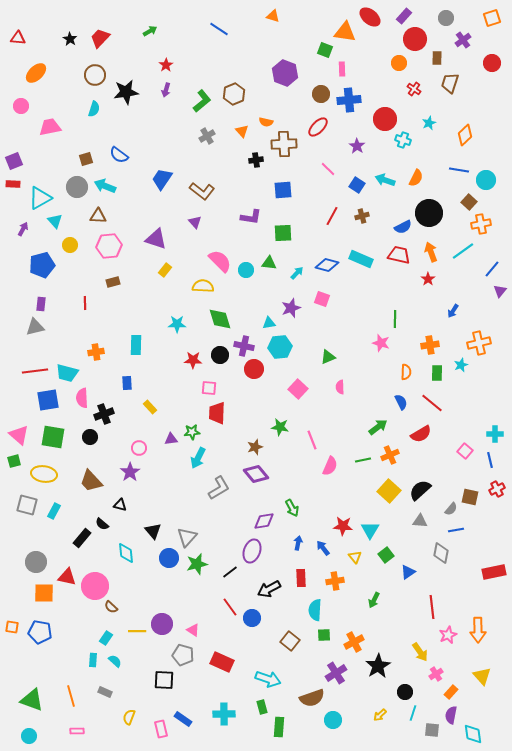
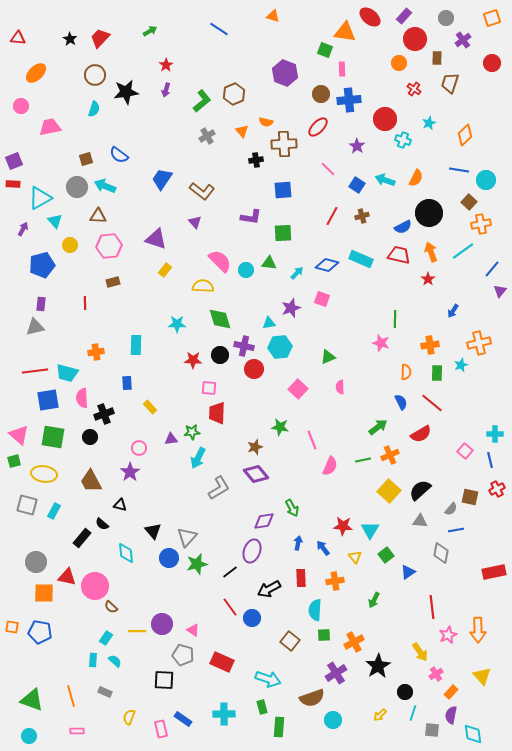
brown trapezoid at (91, 481): rotated 15 degrees clockwise
